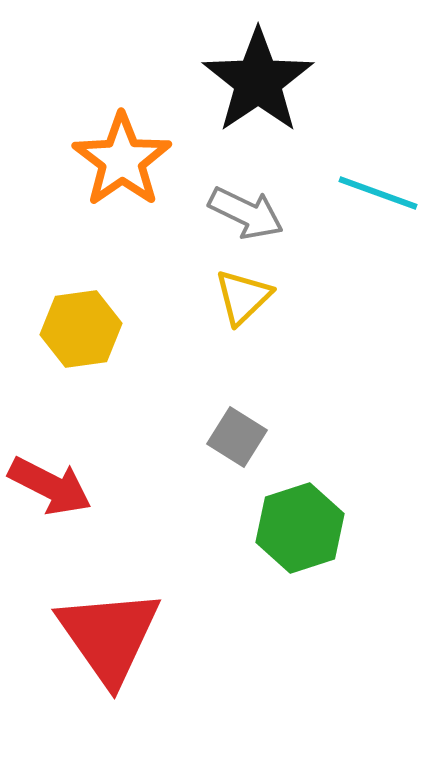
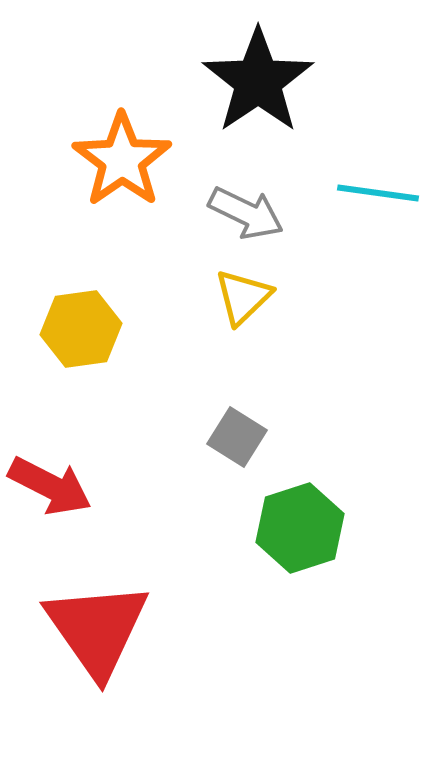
cyan line: rotated 12 degrees counterclockwise
red triangle: moved 12 px left, 7 px up
